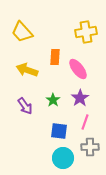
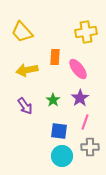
yellow arrow: rotated 30 degrees counterclockwise
cyan circle: moved 1 px left, 2 px up
